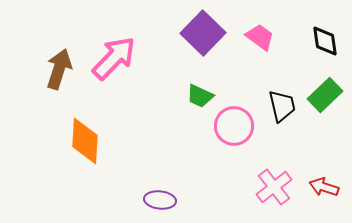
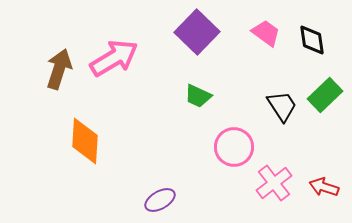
purple square: moved 6 px left, 1 px up
pink trapezoid: moved 6 px right, 4 px up
black diamond: moved 13 px left, 1 px up
pink arrow: rotated 15 degrees clockwise
green trapezoid: moved 2 px left
black trapezoid: rotated 20 degrees counterclockwise
pink circle: moved 21 px down
pink cross: moved 4 px up
purple ellipse: rotated 36 degrees counterclockwise
